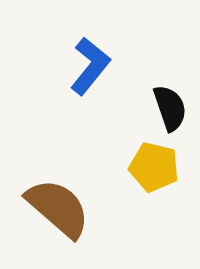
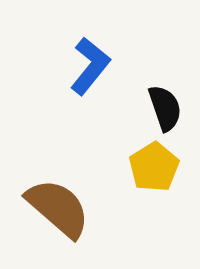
black semicircle: moved 5 px left
yellow pentagon: rotated 27 degrees clockwise
